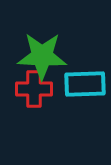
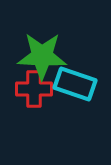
cyan rectangle: moved 10 px left; rotated 21 degrees clockwise
